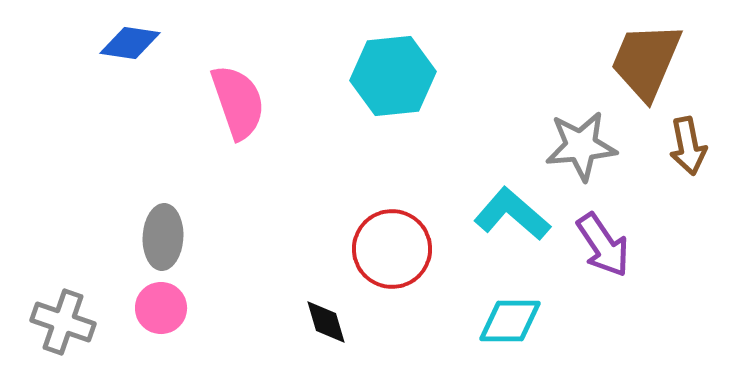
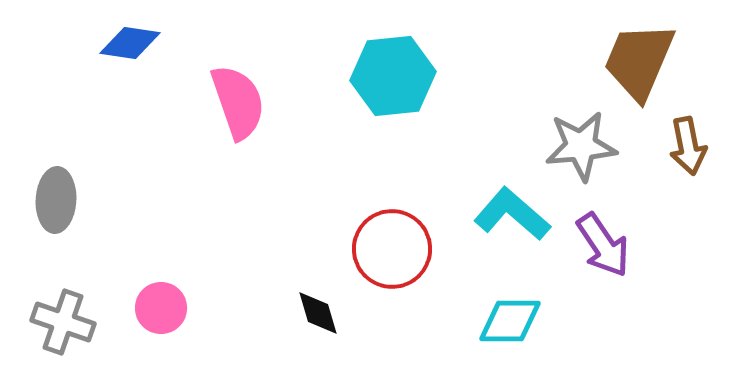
brown trapezoid: moved 7 px left
gray ellipse: moved 107 px left, 37 px up
black diamond: moved 8 px left, 9 px up
